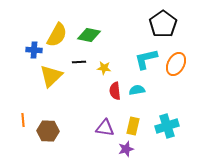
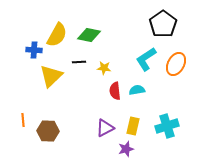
cyan L-shape: rotated 20 degrees counterclockwise
purple triangle: rotated 36 degrees counterclockwise
